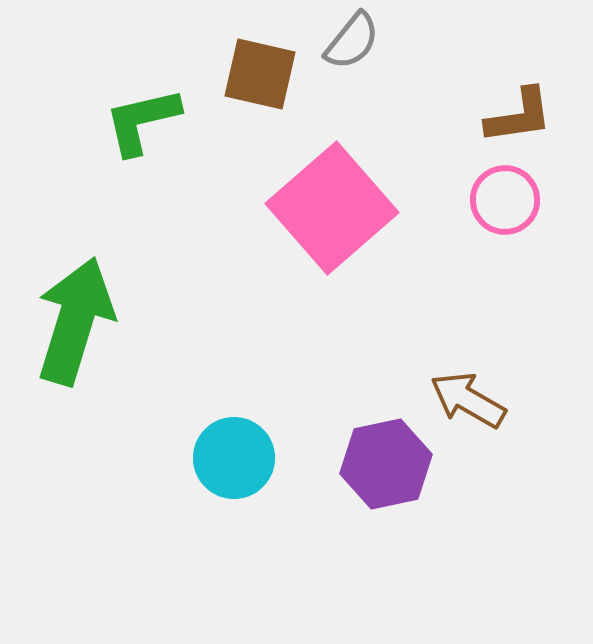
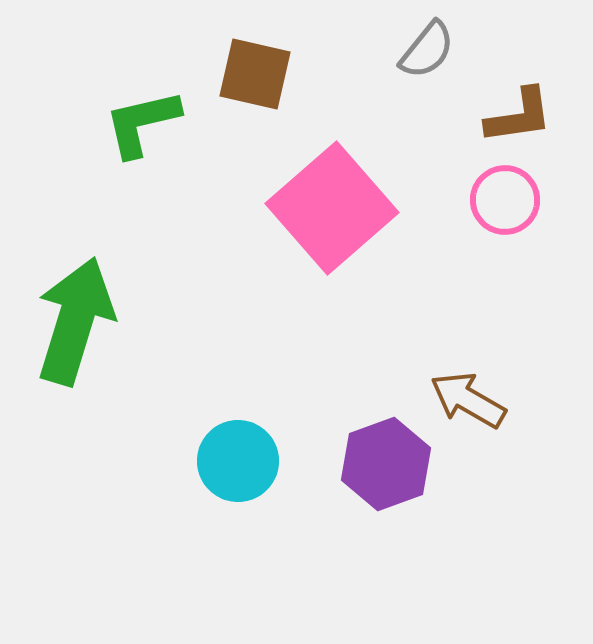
gray semicircle: moved 75 px right, 9 px down
brown square: moved 5 px left
green L-shape: moved 2 px down
cyan circle: moved 4 px right, 3 px down
purple hexagon: rotated 8 degrees counterclockwise
